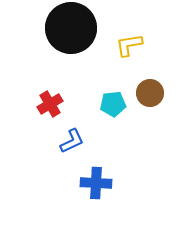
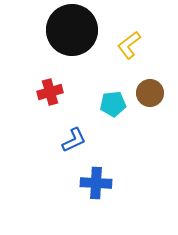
black circle: moved 1 px right, 2 px down
yellow L-shape: rotated 28 degrees counterclockwise
red cross: moved 12 px up; rotated 15 degrees clockwise
blue L-shape: moved 2 px right, 1 px up
